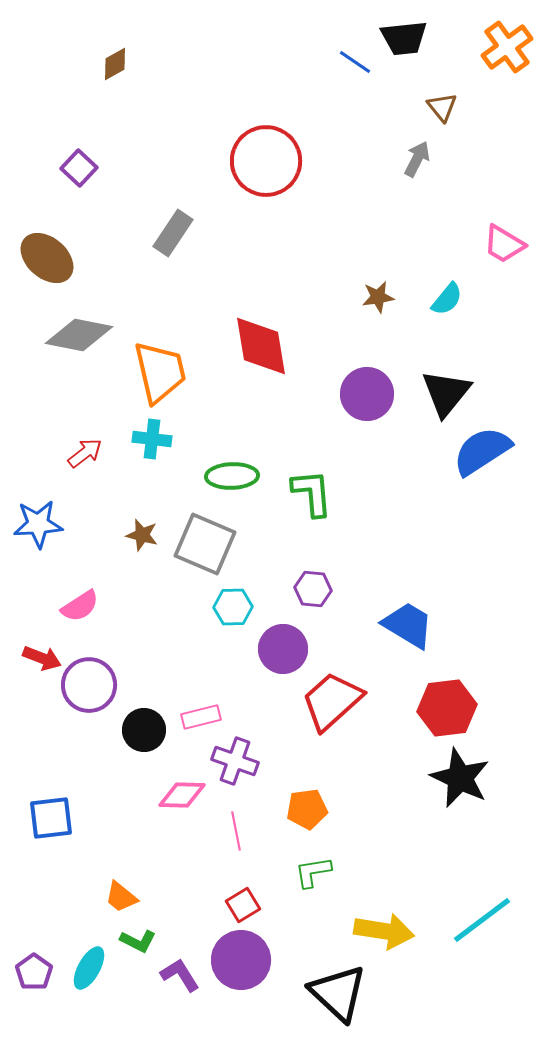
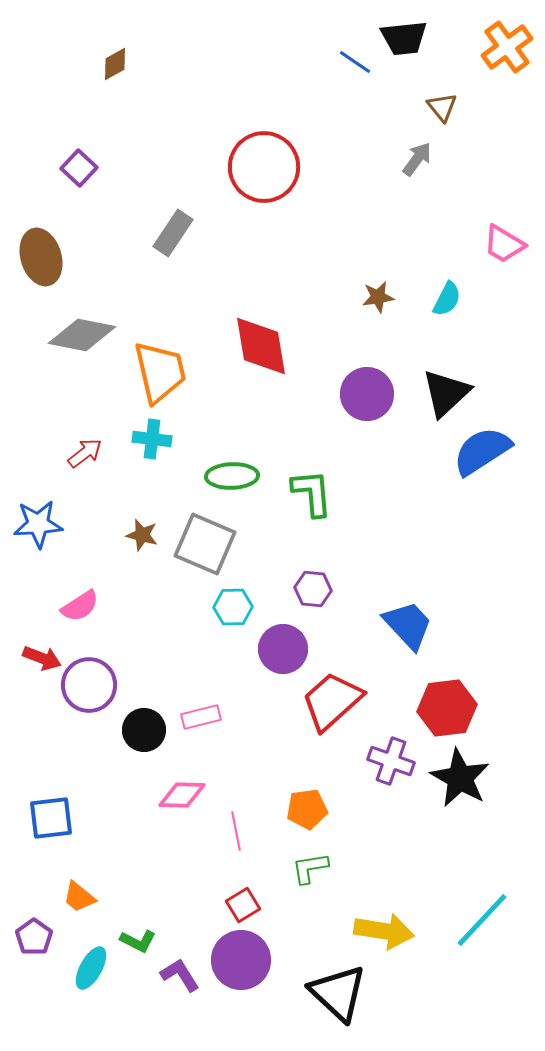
gray arrow at (417, 159): rotated 9 degrees clockwise
red circle at (266, 161): moved 2 px left, 6 px down
brown ellipse at (47, 258): moved 6 px left, 1 px up; rotated 32 degrees clockwise
cyan semicircle at (447, 299): rotated 12 degrees counterclockwise
gray diamond at (79, 335): moved 3 px right
black triangle at (446, 393): rotated 8 degrees clockwise
blue trapezoid at (408, 625): rotated 16 degrees clockwise
purple cross at (235, 761): moved 156 px right
black star at (460, 778): rotated 4 degrees clockwise
green L-shape at (313, 872): moved 3 px left, 4 px up
orange trapezoid at (121, 897): moved 42 px left
cyan line at (482, 920): rotated 10 degrees counterclockwise
cyan ellipse at (89, 968): moved 2 px right
purple pentagon at (34, 972): moved 35 px up
